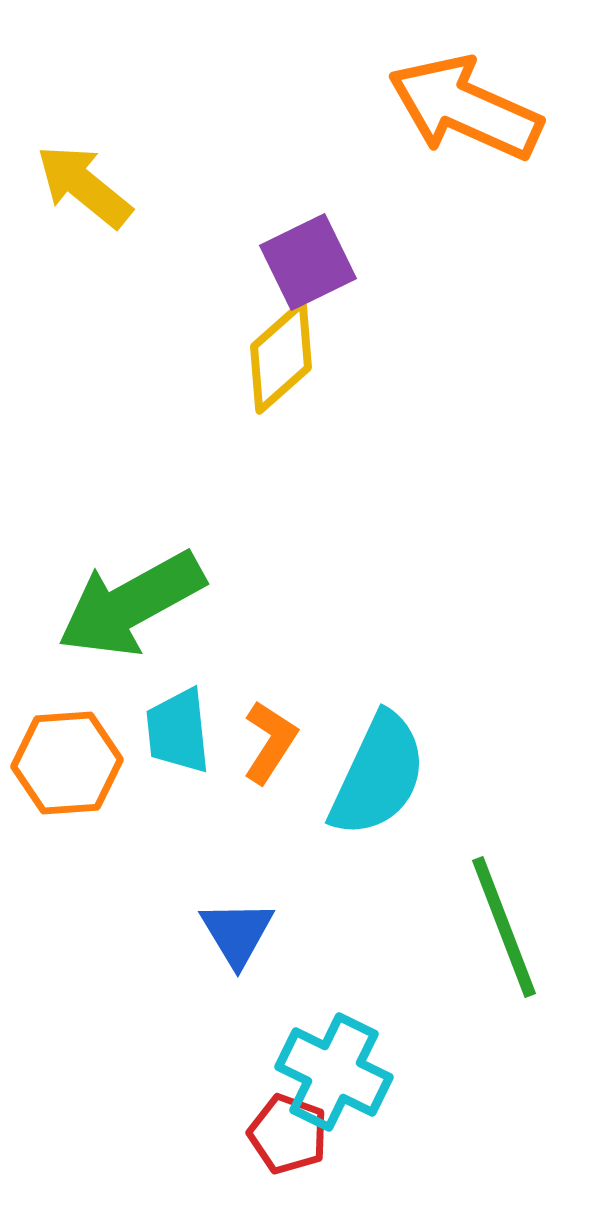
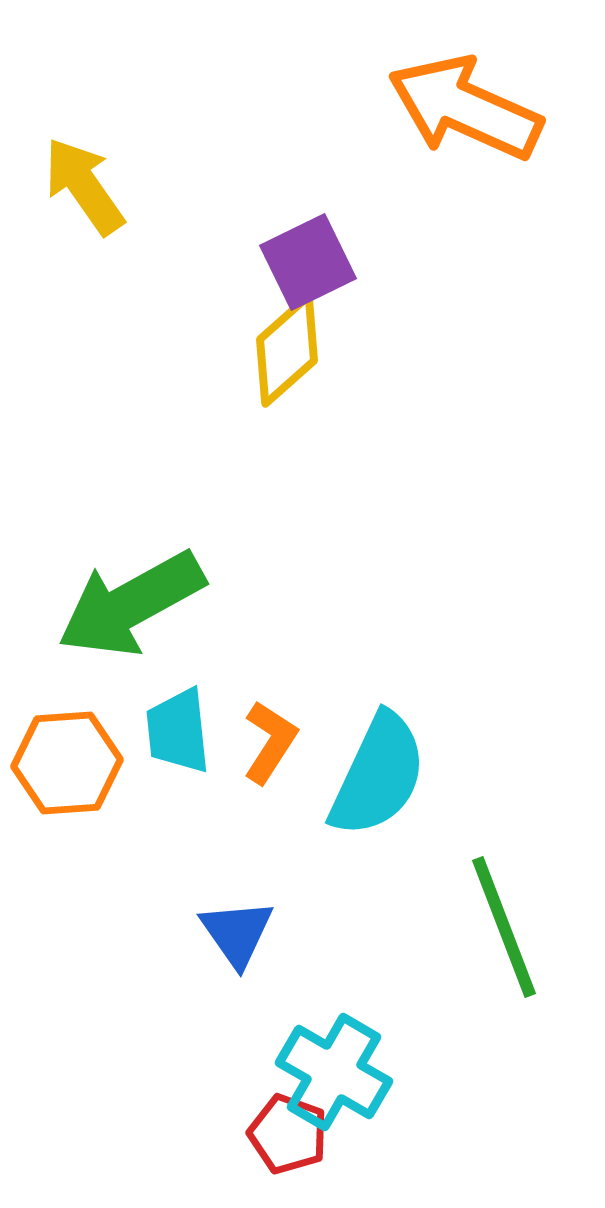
yellow arrow: rotated 16 degrees clockwise
yellow diamond: moved 6 px right, 7 px up
blue triangle: rotated 4 degrees counterclockwise
cyan cross: rotated 4 degrees clockwise
